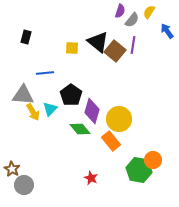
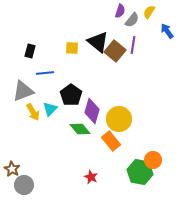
black rectangle: moved 4 px right, 14 px down
gray triangle: moved 4 px up; rotated 25 degrees counterclockwise
green hexagon: moved 1 px right, 2 px down
red star: moved 1 px up
